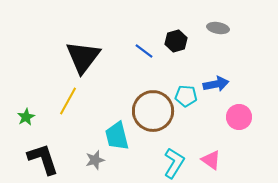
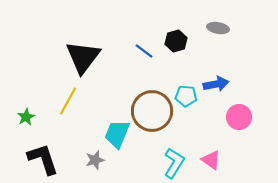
brown circle: moved 1 px left
cyan trapezoid: moved 2 px up; rotated 36 degrees clockwise
